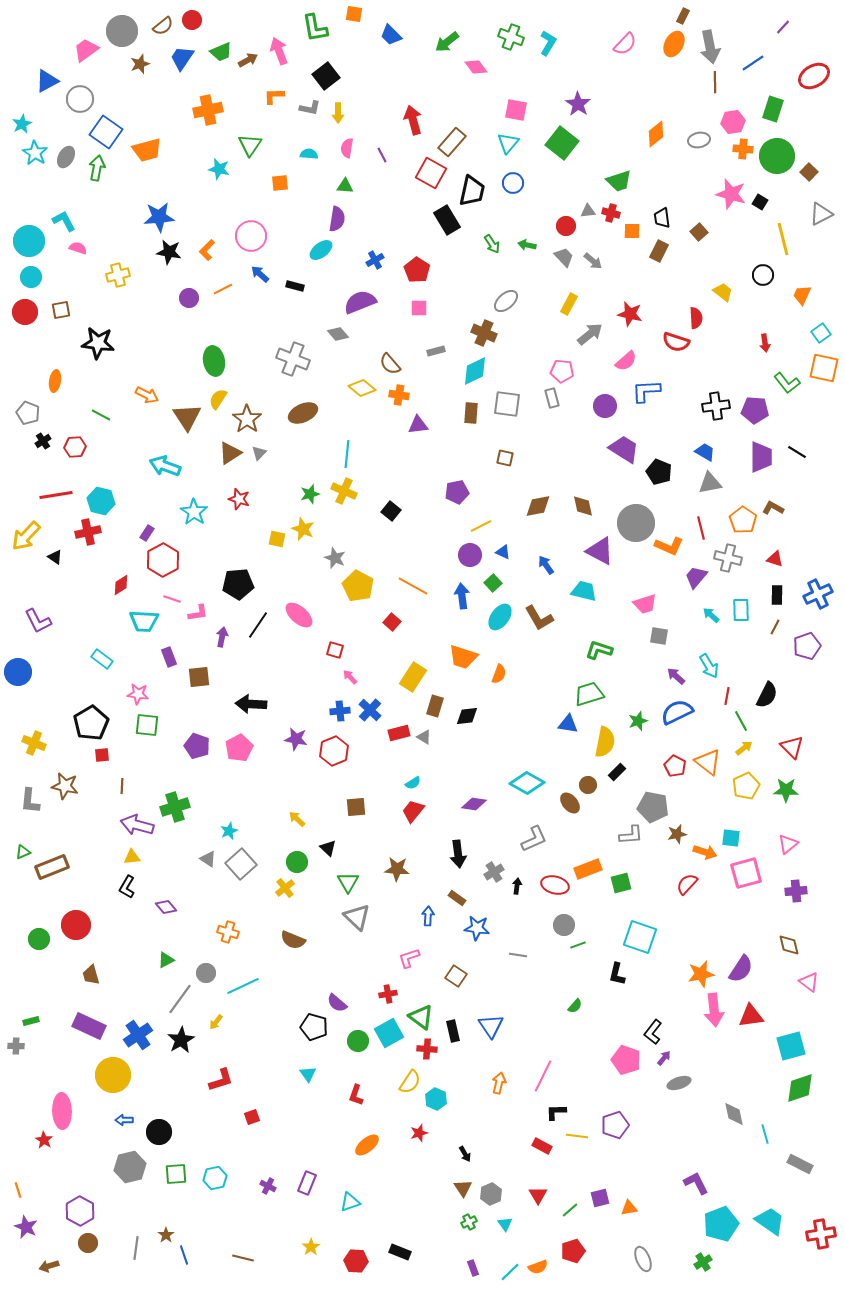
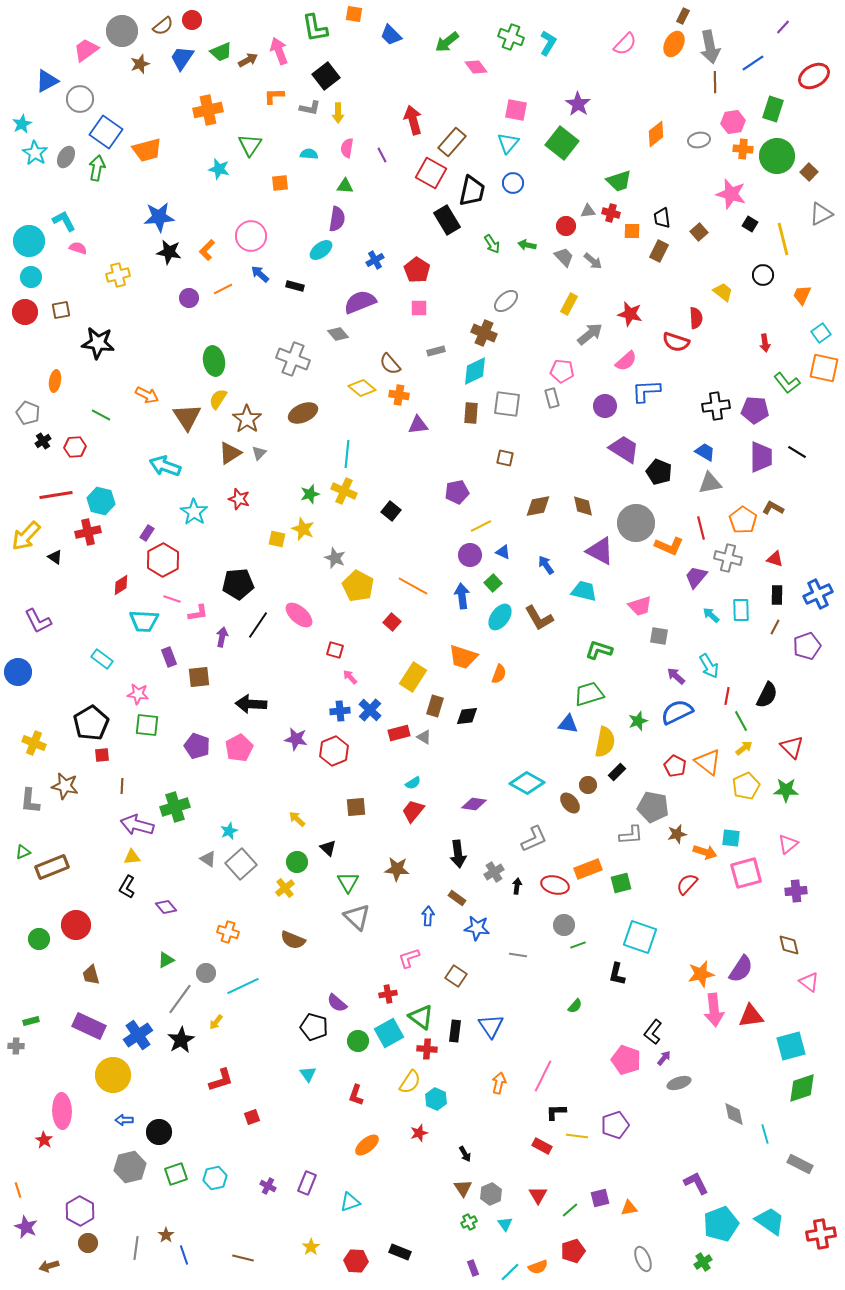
black square at (760, 202): moved 10 px left, 22 px down
pink trapezoid at (645, 604): moved 5 px left, 2 px down
black rectangle at (453, 1031): moved 2 px right; rotated 20 degrees clockwise
green diamond at (800, 1088): moved 2 px right
green square at (176, 1174): rotated 15 degrees counterclockwise
